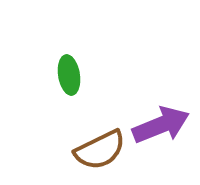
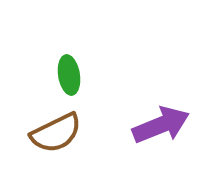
brown semicircle: moved 44 px left, 17 px up
